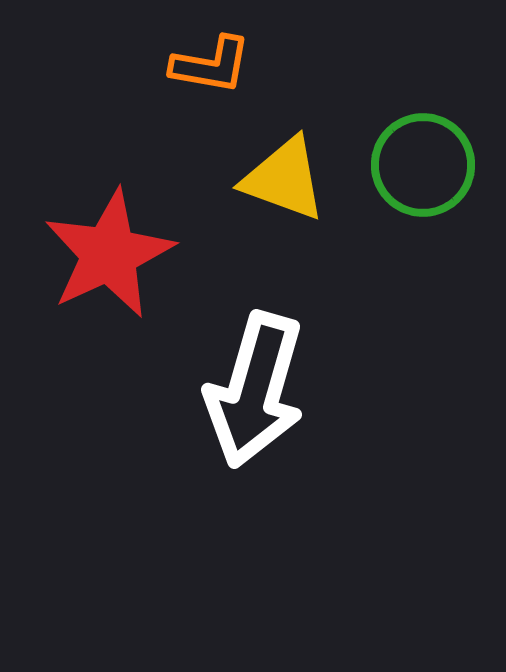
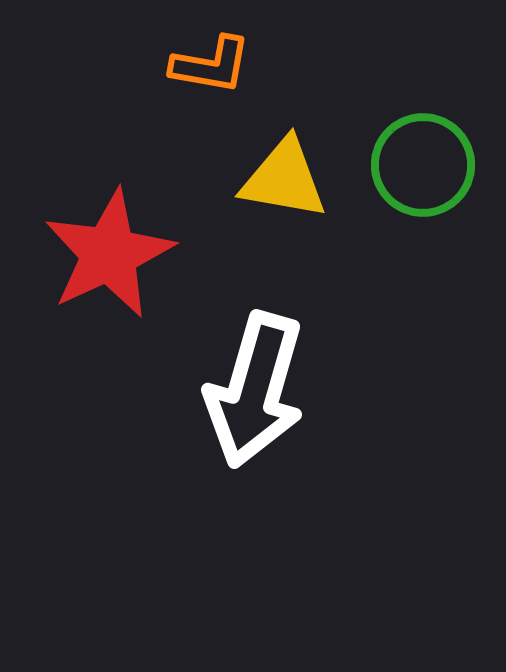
yellow triangle: rotated 10 degrees counterclockwise
